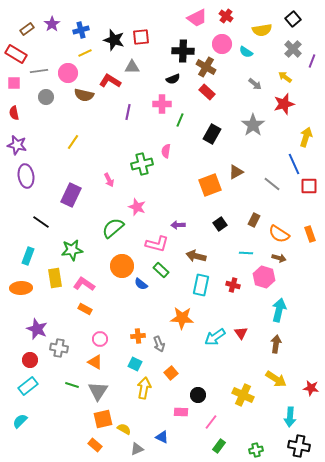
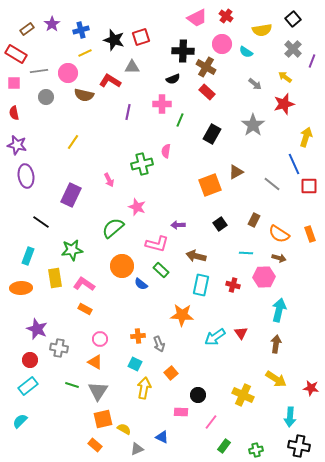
red square at (141, 37): rotated 12 degrees counterclockwise
pink hexagon at (264, 277): rotated 20 degrees counterclockwise
orange star at (182, 318): moved 3 px up
green rectangle at (219, 446): moved 5 px right
